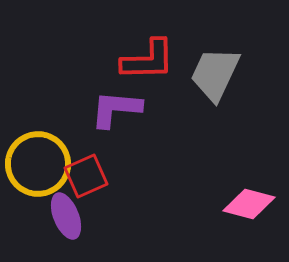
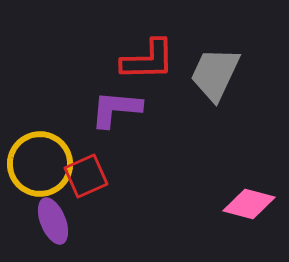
yellow circle: moved 2 px right
purple ellipse: moved 13 px left, 5 px down
